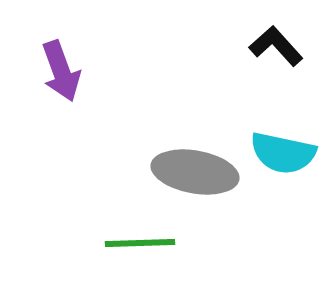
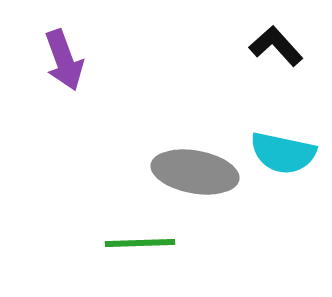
purple arrow: moved 3 px right, 11 px up
